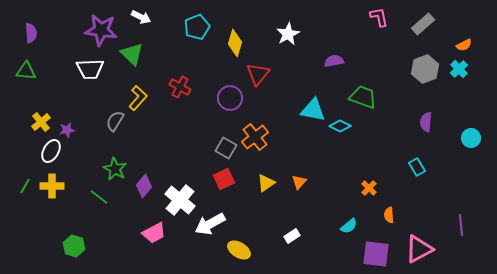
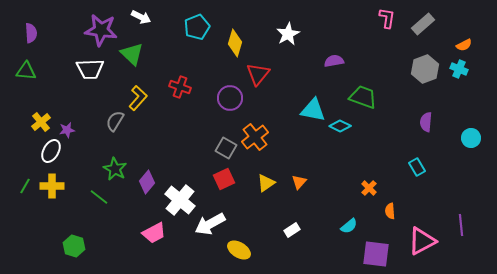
pink L-shape at (379, 17): moved 8 px right, 1 px down; rotated 20 degrees clockwise
cyan cross at (459, 69): rotated 24 degrees counterclockwise
red cross at (180, 87): rotated 10 degrees counterclockwise
purple diamond at (144, 186): moved 3 px right, 4 px up
orange semicircle at (389, 215): moved 1 px right, 4 px up
white rectangle at (292, 236): moved 6 px up
pink triangle at (419, 249): moved 3 px right, 8 px up
